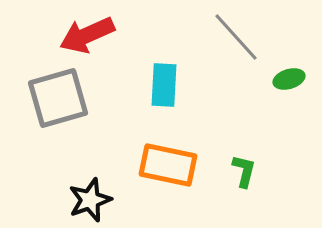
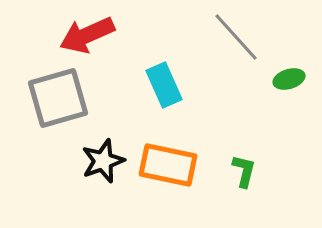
cyan rectangle: rotated 27 degrees counterclockwise
black star: moved 13 px right, 39 px up
